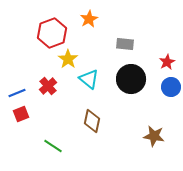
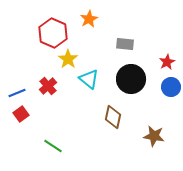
red hexagon: moved 1 px right; rotated 16 degrees counterclockwise
red square: rotated 14 degrees counterclockwise
brown diamond: moved 21 px right, 4 px up
